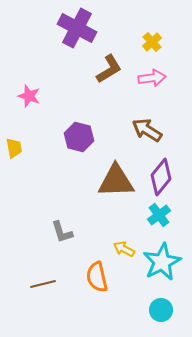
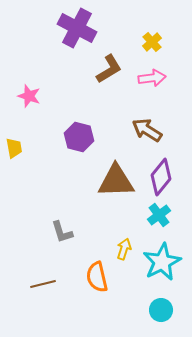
yellow arrow: rotated 80 degrees clockwise
